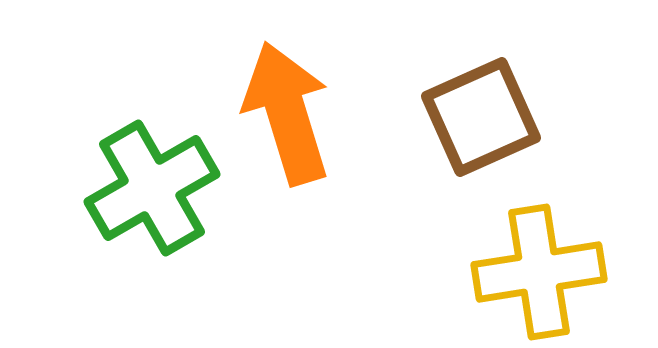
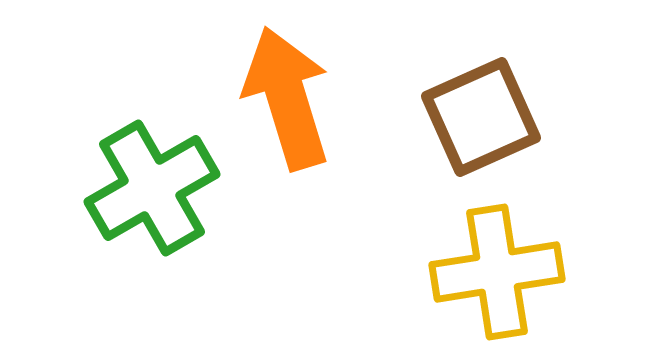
orange arrow: moved 15 px up
yellow cross: moved 42 px left
